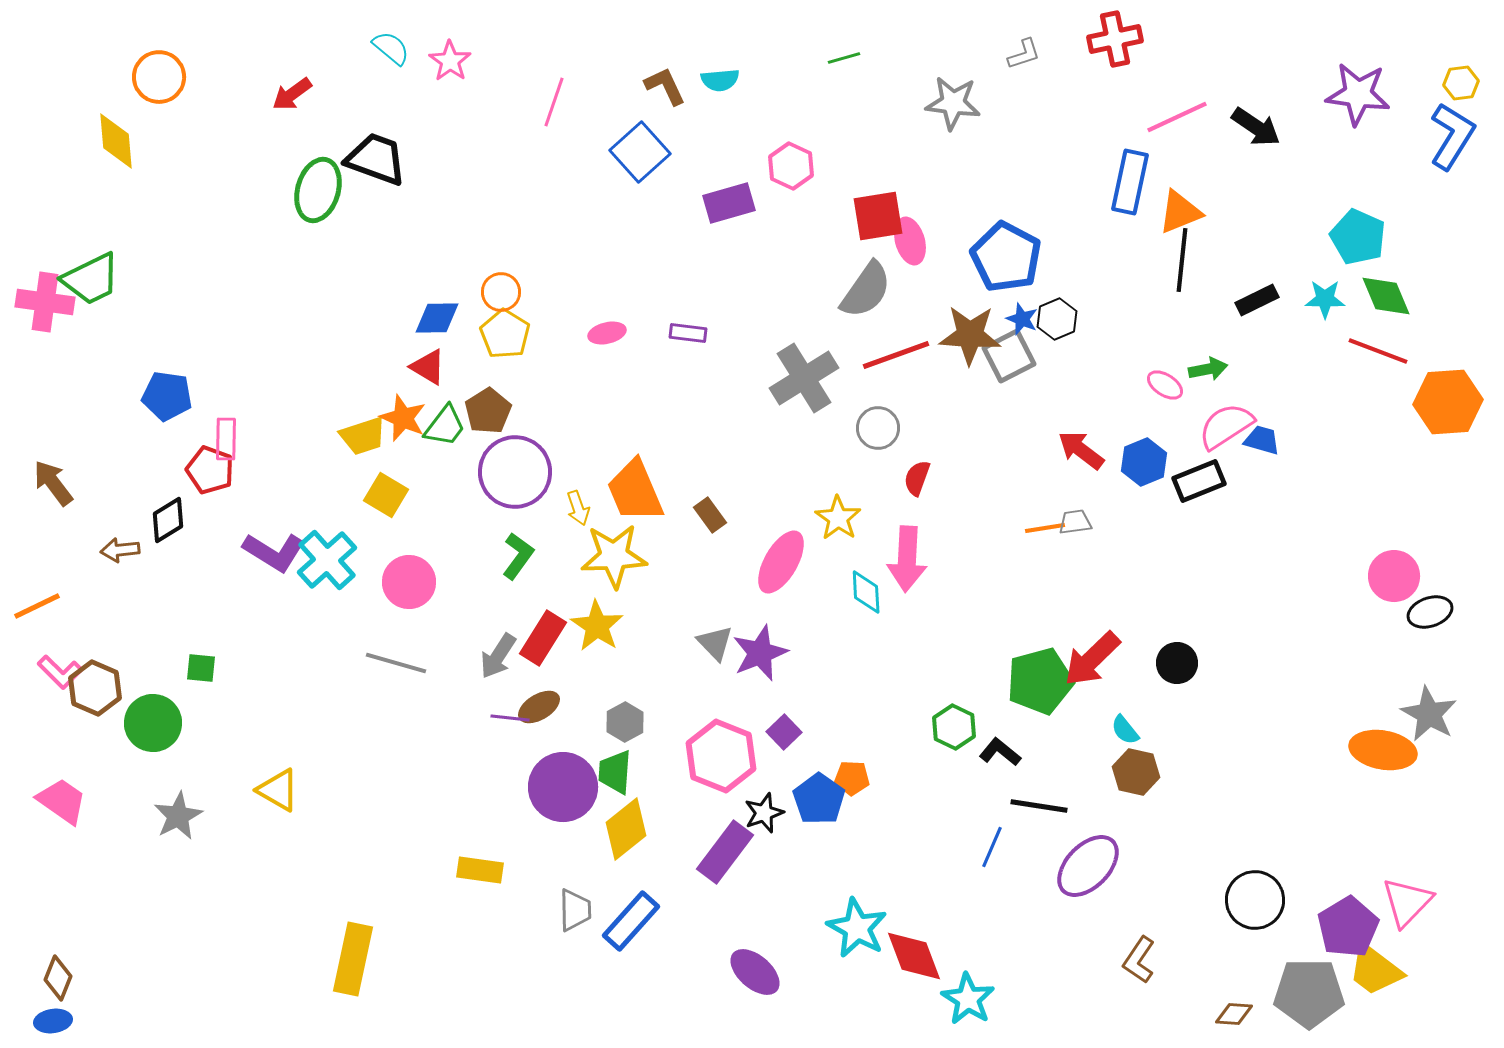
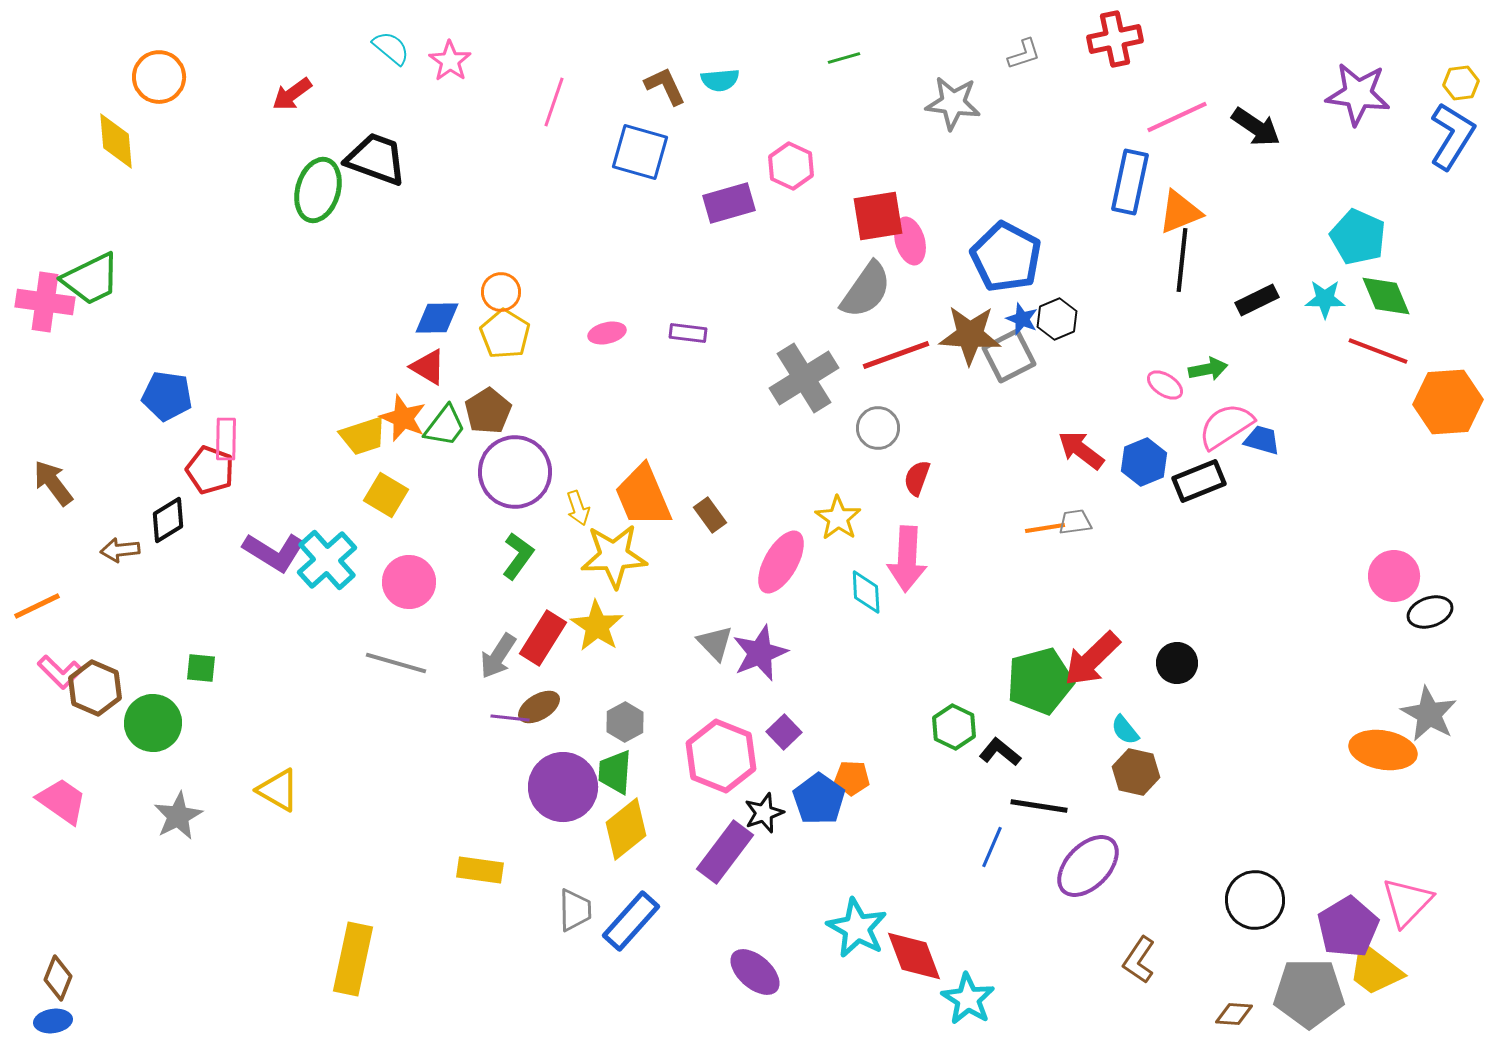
blue square at (640, 152): rotated 32 degrees counterclockwise
orange trapezoid at (635, 491): moved 8 px right, 5 px down
